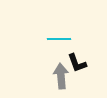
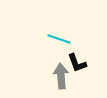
cyan line: rotated 20 degrees clockwise
